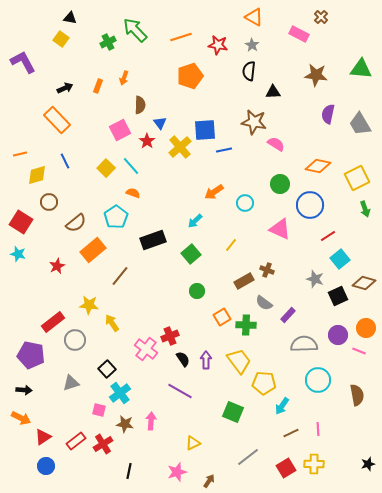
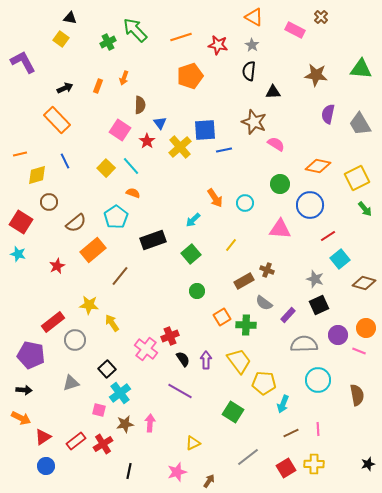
pink rectangle at (299, 34): moved 4 px left, 4 px up
brown star at (254, 122): rotated 10 degrees clockwise
pink square at (120, 130): rotated 30 degrees counterclockwise
orange arrow at (214, 192): moved 1 px right, 6 px down; rotated 90 degrees counterclockwise
green arrow at (365, 209): rotated 21 degrees counterclockwise
cyan arrow at (195, 221): moved 2 px left, 1 px up
pink triangle at (280, 229): rotated 20 degrees counterclockwise
black square at (338, 296): moved 19 px left, 9 px down
cyan arrow at (282, 406): moved 1 px right, 2 px up; rotated 12 degrees counterclockwise
green square at (233, 412): rotated 10 degrees clockwise
pink arrow at (151, 421): moved 1 px left, 2 px down
brown star at (125, 424): rotated 18 degrees counterclockwise
